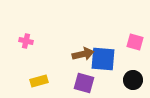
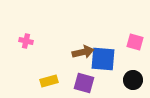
brown arrow: moved 2 px up
yellow rectangle: moved 10 px right
